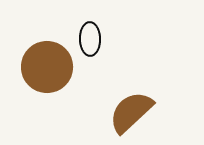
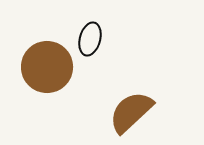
black ellipse: rotated 16 degrees clockwise
